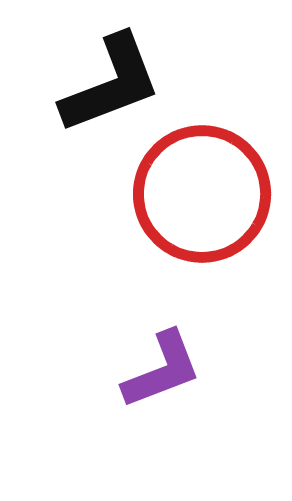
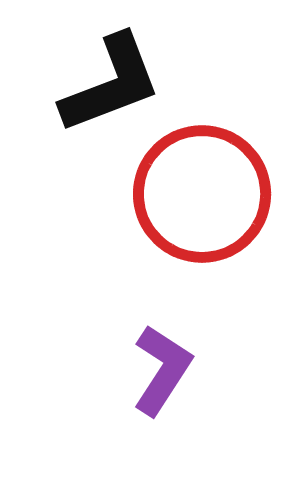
purple L-shape: rotated 36 degrees counterclockwise
